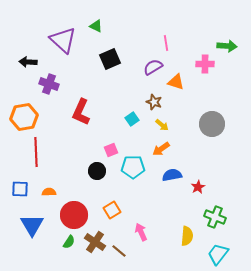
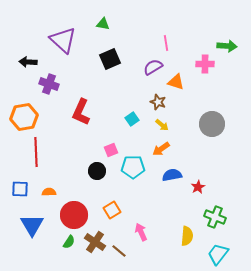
green triangle: moved 7 px right, 2 px up; rotated 16 degrees counterclockwise
brown star: moved 4 px right
